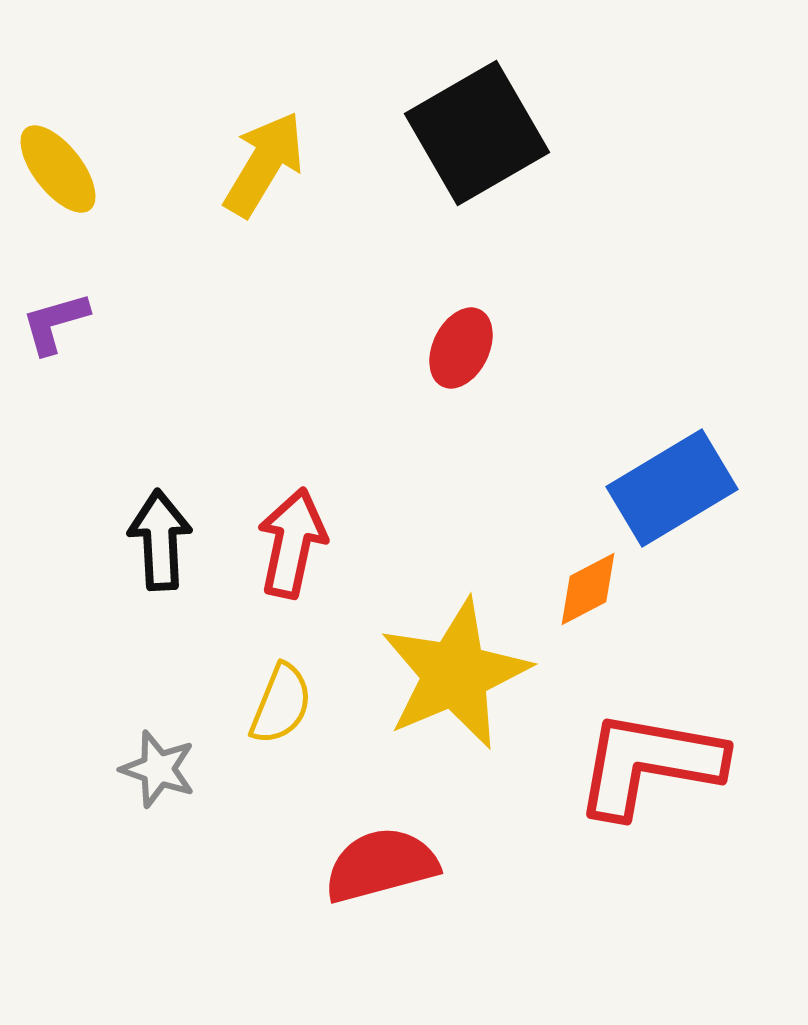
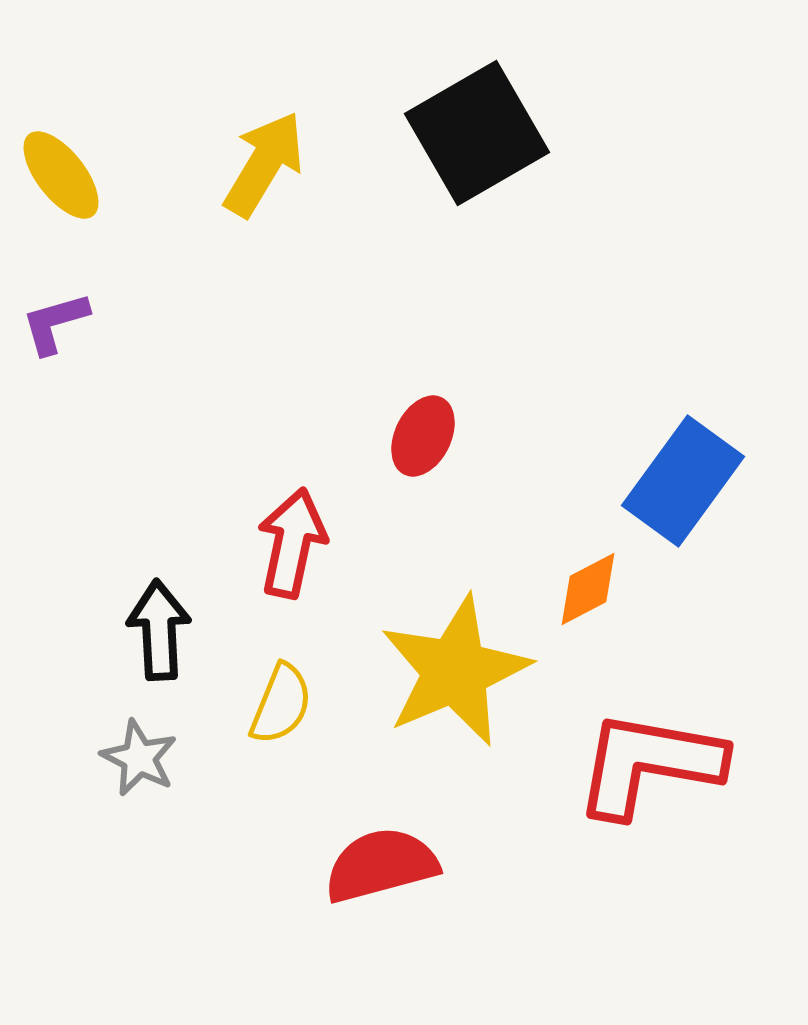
yellow ellipse: moved 3 px right, 6 px down
red ellipse: moved 38 px left, 88 px down
blue rectangle: moved 11 px right, 7 px up; rotated 23 degrees counterclockwise
black arrow: moved 1 px left, 90 px down
yellow star: moved 3 px up
gray star: moved 19 px left, 11 px up; rotated 8 degrees clockwise
